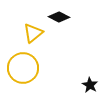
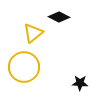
yellow circle: moved 1 px right, 1 px up
black star: moved 10 px left, 2 px up; rotated 28 degrees counterclockwise
